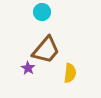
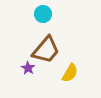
cyan circle: moved 1 px right, 2 px down
yellow semicircle: rotated 24 degrees clockwise
